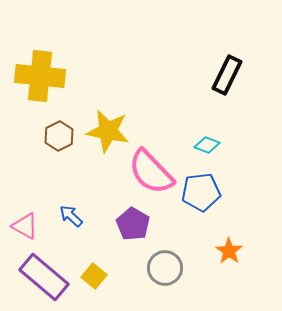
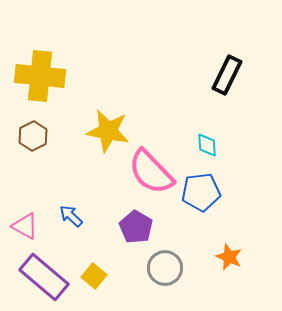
brown hexagon: moved 26 px left
cyan diamond: rotated 65 degrees clockwise
purple pentagon: moved 3 px right, 3 px down
orange star: moved 6 px down; rotated 12 degrees counterclockwise
